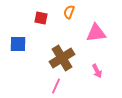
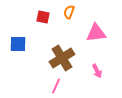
red square: moved 2 px right, 1 px up
